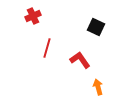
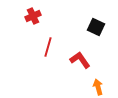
red line: moved 1 px right, 1 px up
